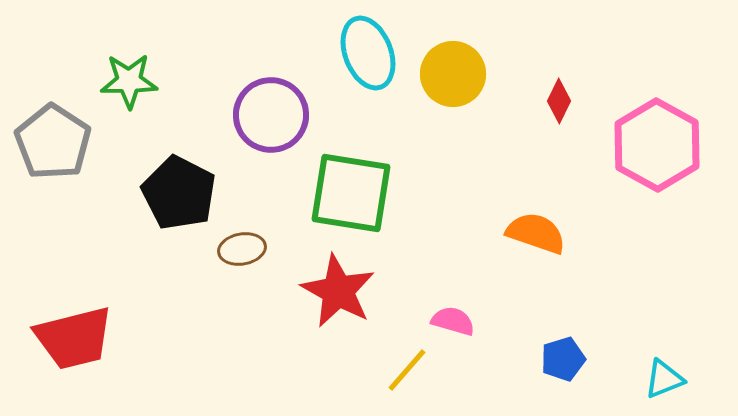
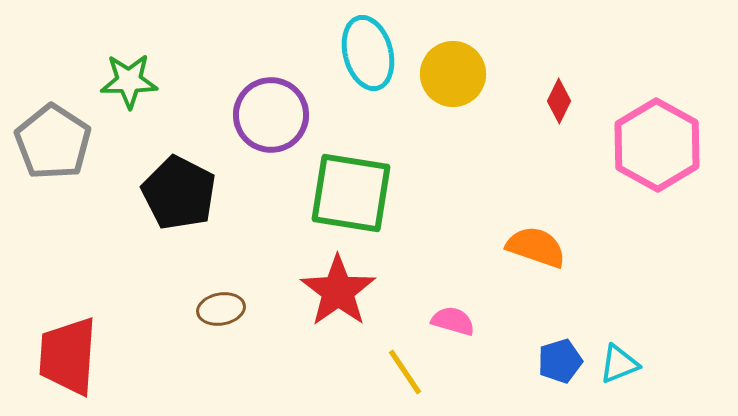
cyan ellipse: rotated 6 degrees clockwise
orange semicircle: moved 14 px down
brown ellipse: moved 21 px left, 60 px down
red star: rotated 8 degrees clockwise
red trapezoid: moved 6 px left, 18 px down; rotated 108 degrees clockwise
blue pentagon: moved 3 px left, 2 px down
yellow line: moved 2 px left, 2 px down; rotated 75 degrees counterclockwise
cyan triangle: moved 45 px left, 15 px up
